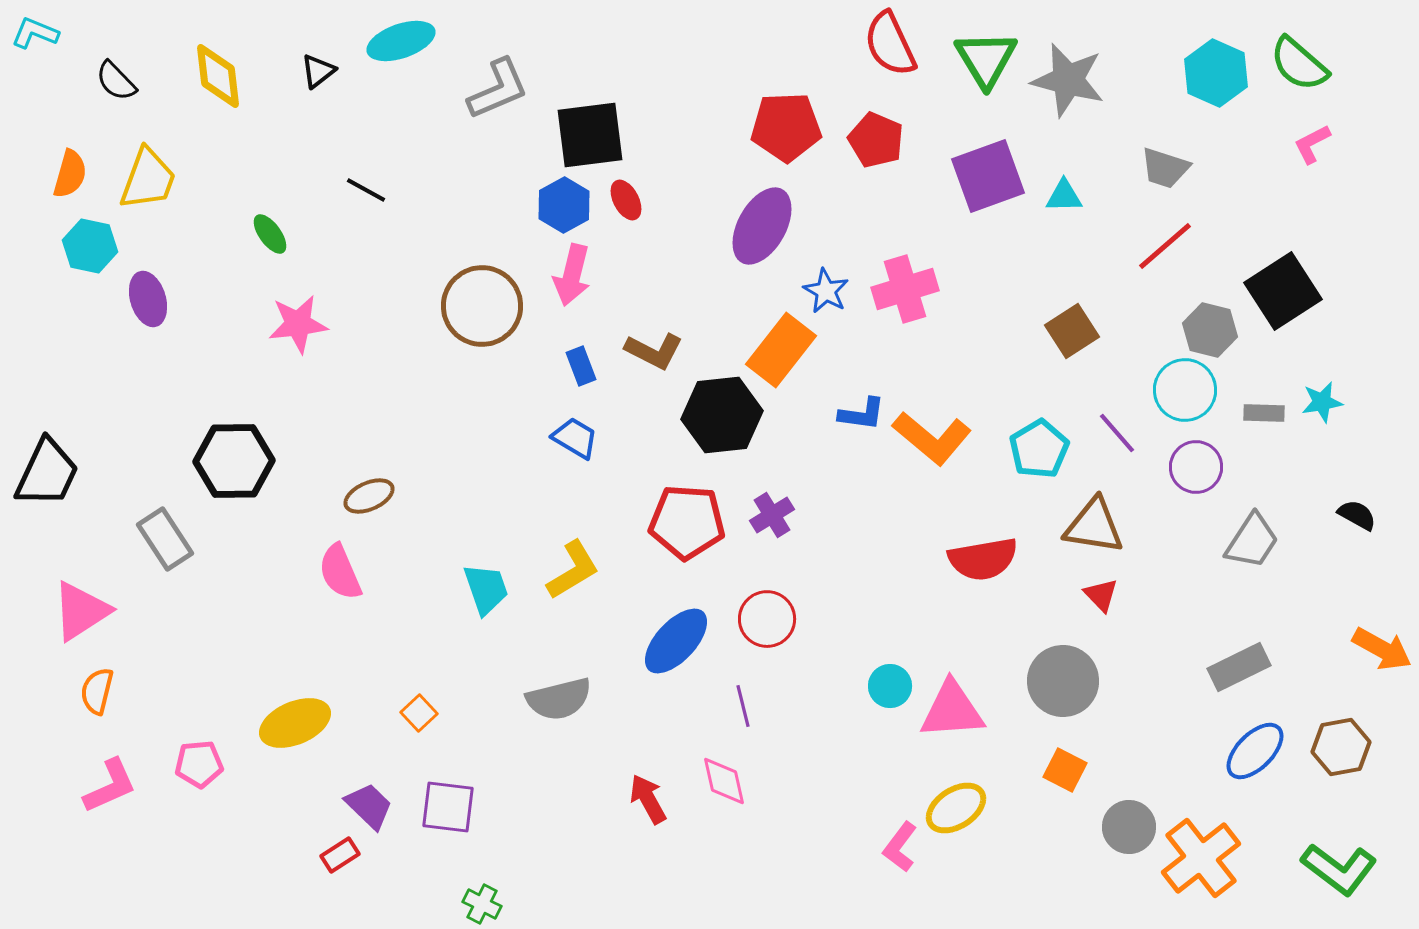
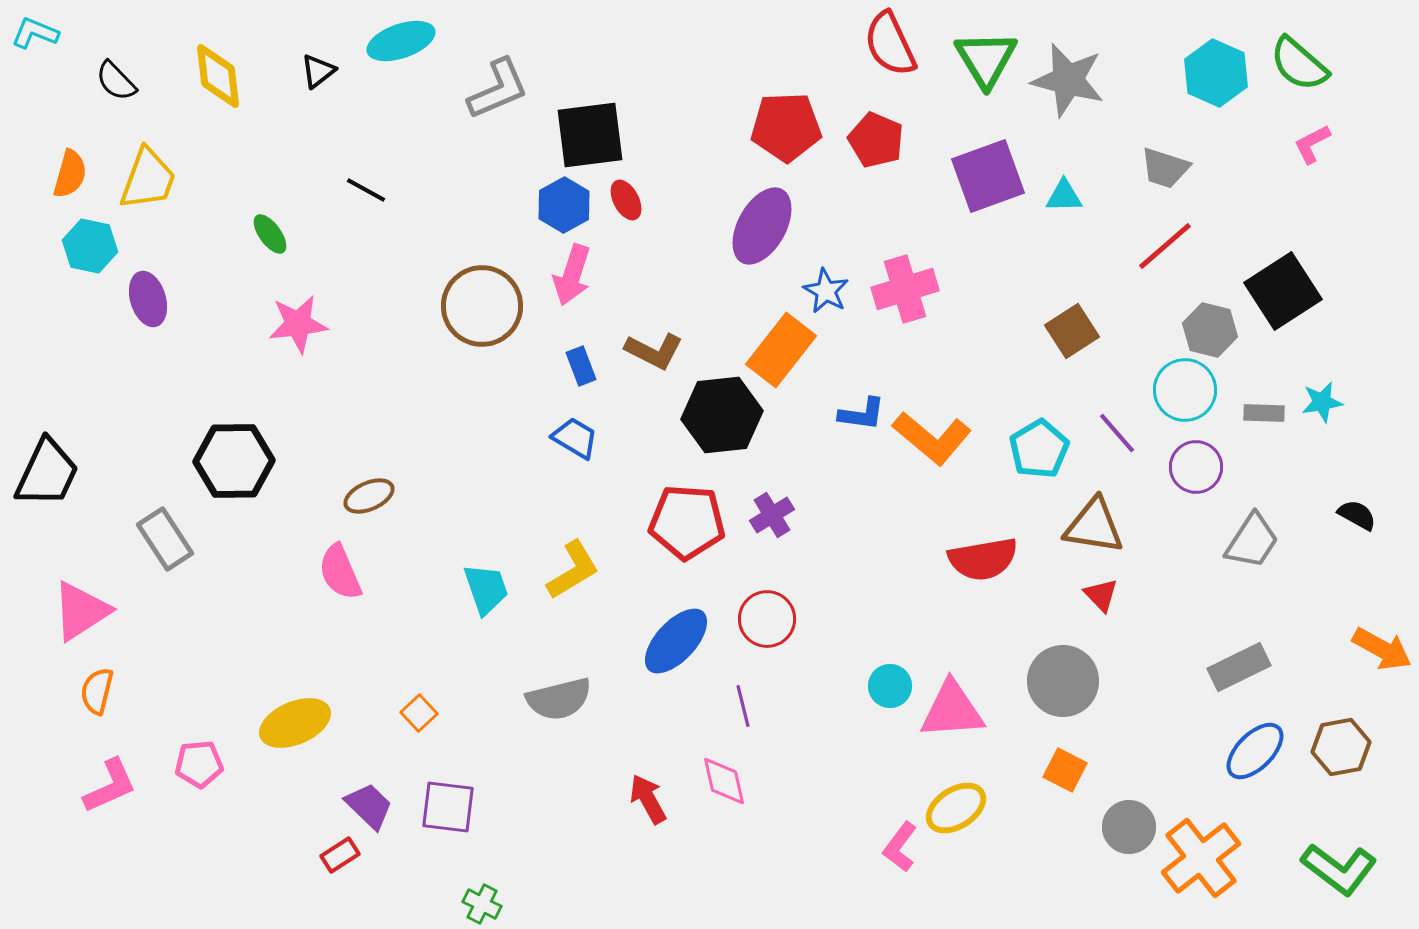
pink arrow at (572, 275): rotated 4 degrees clockwise
